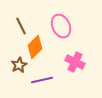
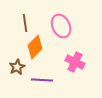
brown line: moved 4 px right, 3 px up; rotated 18 degrees clockwise
brown star: moved 2 px left, 2 px down
purple line: rotated 15 degrees clockwise
